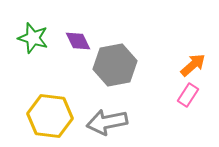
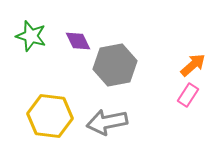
green star: moved 2 px left, 2 px up
